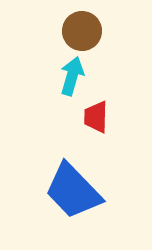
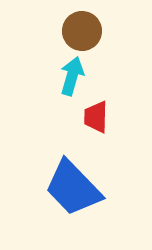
blue trapezoid: moved 3 px up
